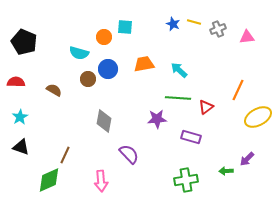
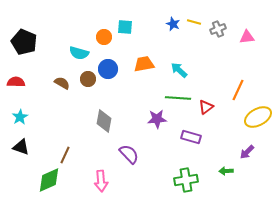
brown semicircle: moved 8 px right, 7 px up
purple arrow: moved 7 px up
